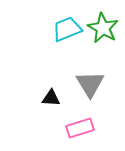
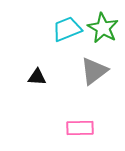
gray triangle: moved 4 px right, 13 px up; rotated 24 degrees clockwise
black triangle: moved 14 px left, 21 px up
pink rectangle: rotated 16 degrees clockwise
